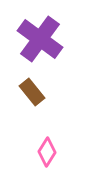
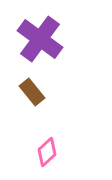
pink diamond: rotated 16 degrees clockwise
